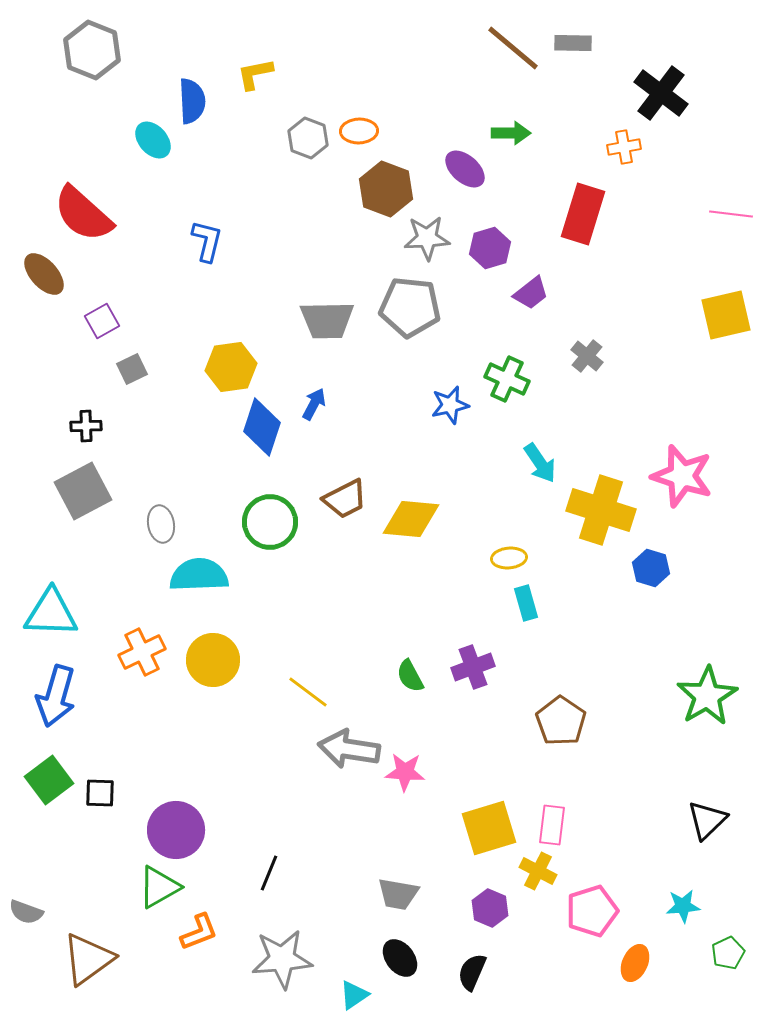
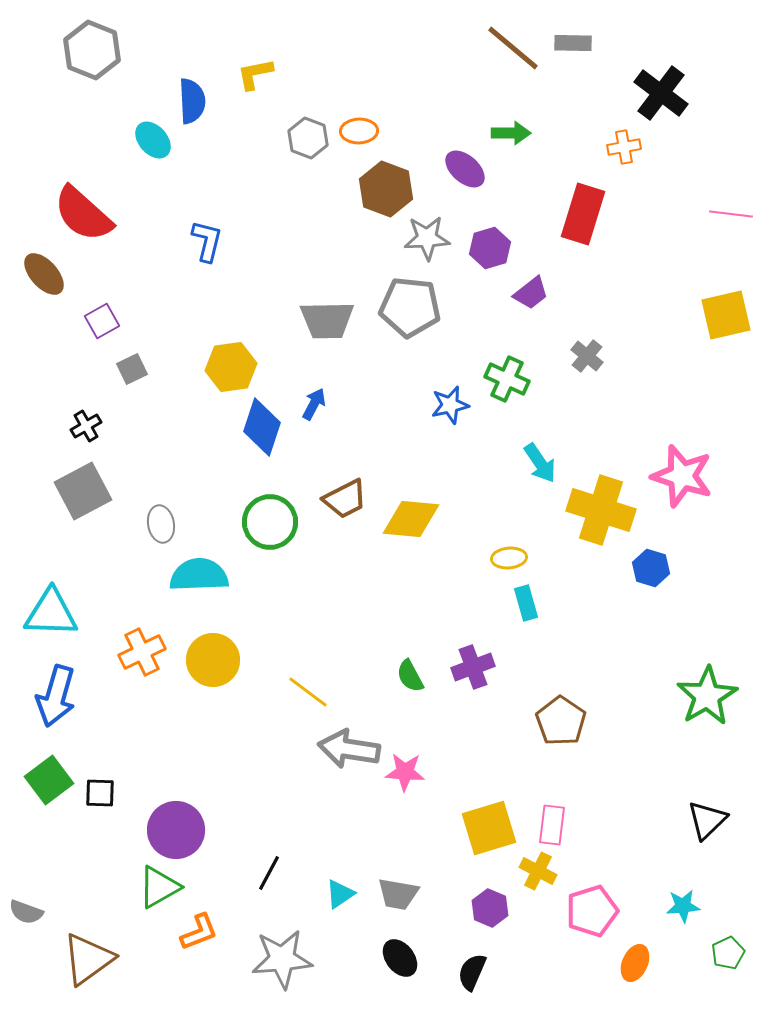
black cross at (86, 426): rotated 28 degrees counterclockwise
black line at (269, 873): rotated 6 degrees clockwise
cyan triangle at (354, 995): moved 14 px left, 101 px up
